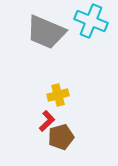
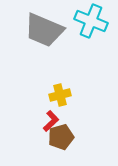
gray trapezoid: moved 2 px left, 2 px up
yellow cross: moved 2 px right
red L-shape: moved 4 px right
